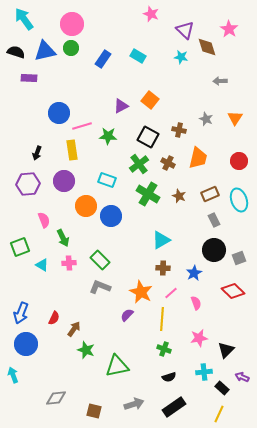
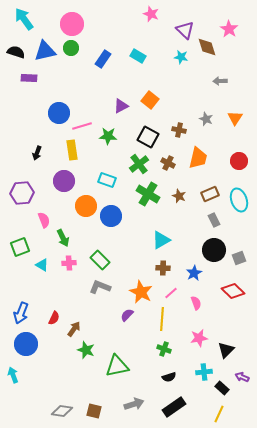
purple hexagon at (28, 184): moved 6 px left, 9 px down
gray diamond at (56, 398): moved 6 px right, 13 px down; rotated 15 degrees clockwise
